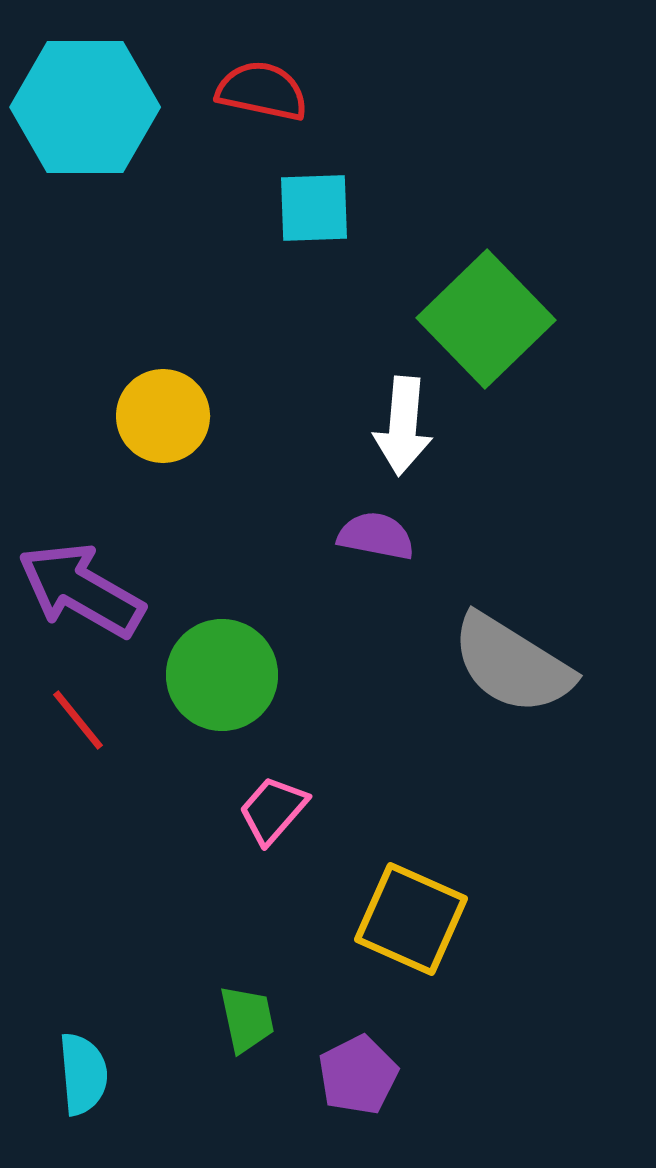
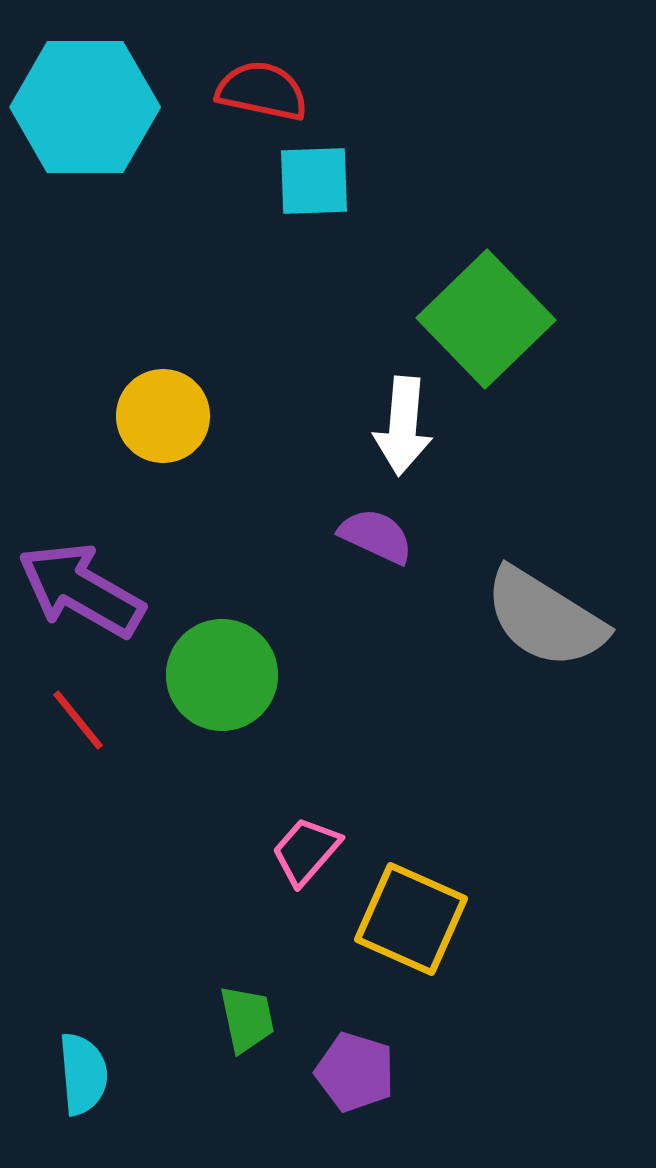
cyan square: moved 27 px up
purple semicircle: rotated 14 degrees clockwise
gray semicircle: moved 33 px right, 46 px up
pink trapezoid: moved 33 px right, 41 px down
purple pentagon: moved 3 px left, 3 px up; rotated 28 degrees counterclockwise
